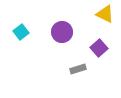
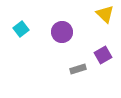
yellow triangle: rotated 18 degrees clockwise
cyan square: moved 3 px up
purple square: moved 4 px right, 7 px down; rotated 12 degrees clockwise
